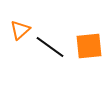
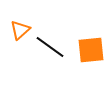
orange square: moved 2 px right, 4 px down
